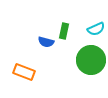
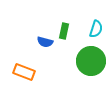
cyan semicircle: rotated 48 degrees counterclockwise
blue semicircle: moved 1 px left
green circle: moved 1 px down
